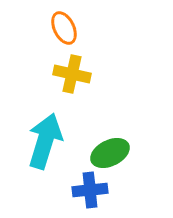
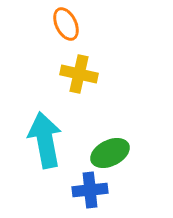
orange ellipse: moved 2 px right, 4 px up
yellow cross: moved 7 px right
cyan arrow: moved 1 px up; rotated 28 degrees counterclockwise
